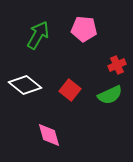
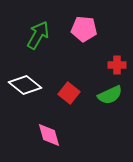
red cross: rotated 24 degrees clockwise
red square: moved 1 px left, 3 px down
